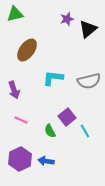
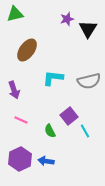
black triangle: rotated 18 degrees counterclockwise
purple square: moved 2 px right, 1 px up
